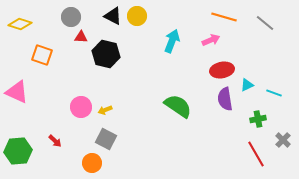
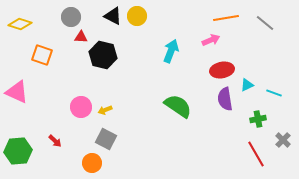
orange line: moved 2 px right, 1 px down; rotated 25 degrees counterclockwise
cyan arrow: moved 1 px left, 10 px down
black hexagon: moved 3 px left, 1 px down
